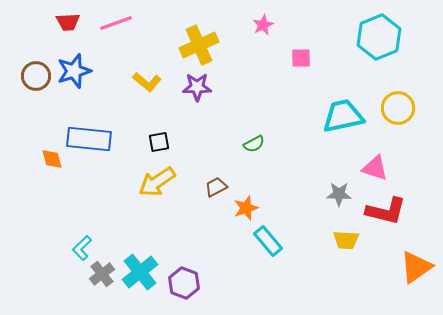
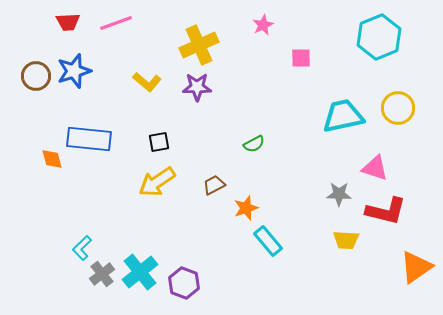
brown trapezoid: moved 2 px left, 2 px up
